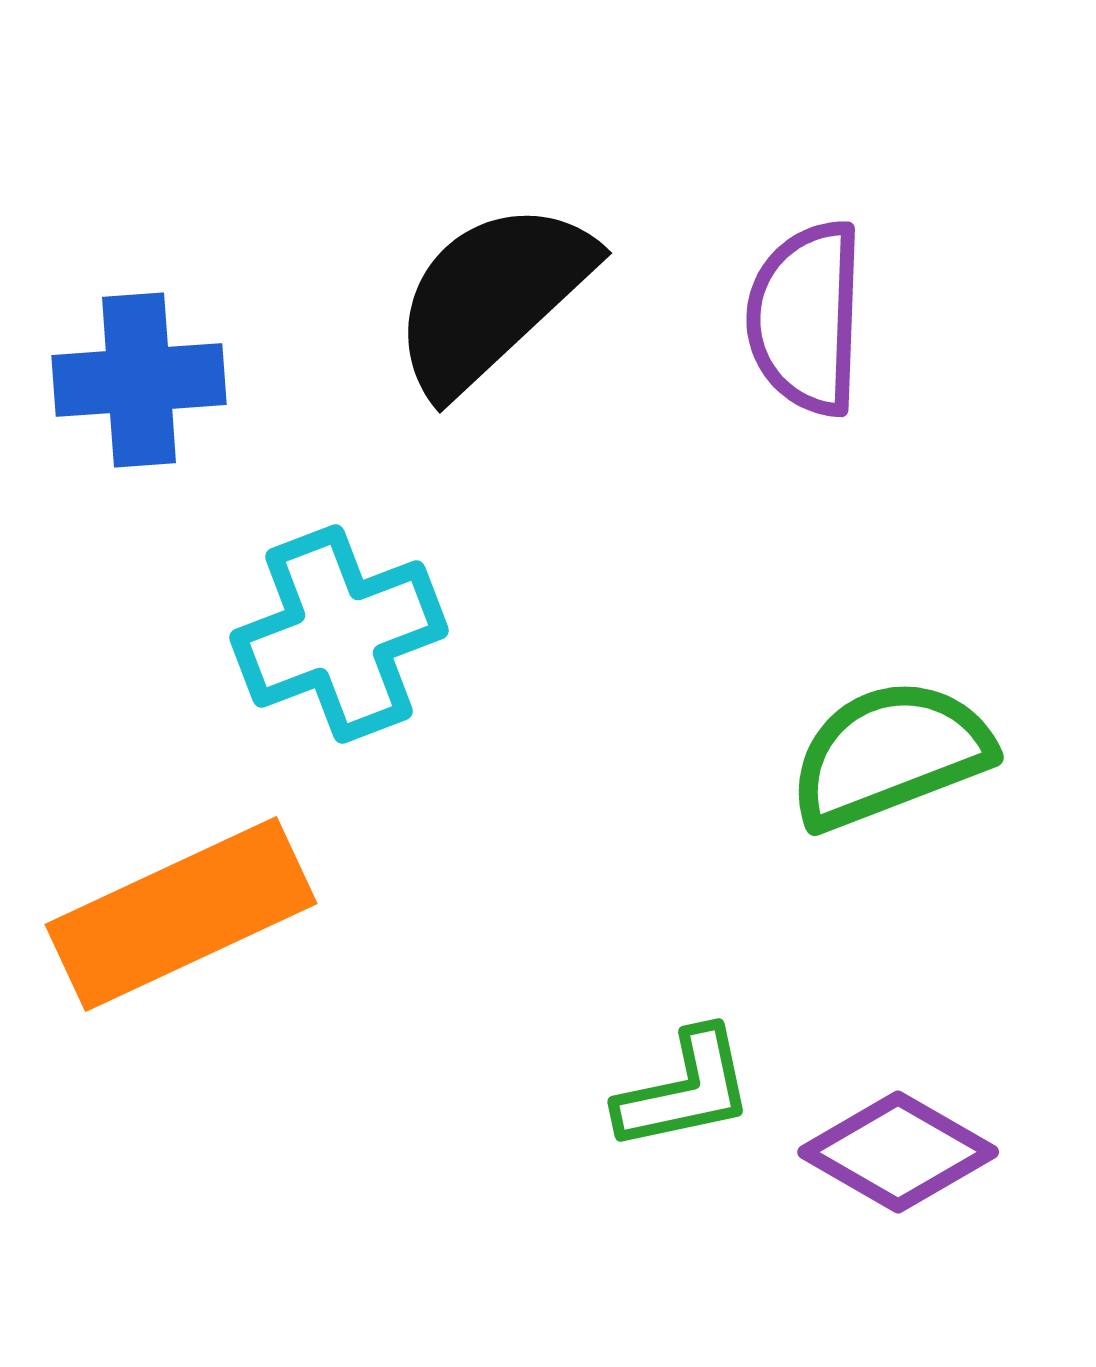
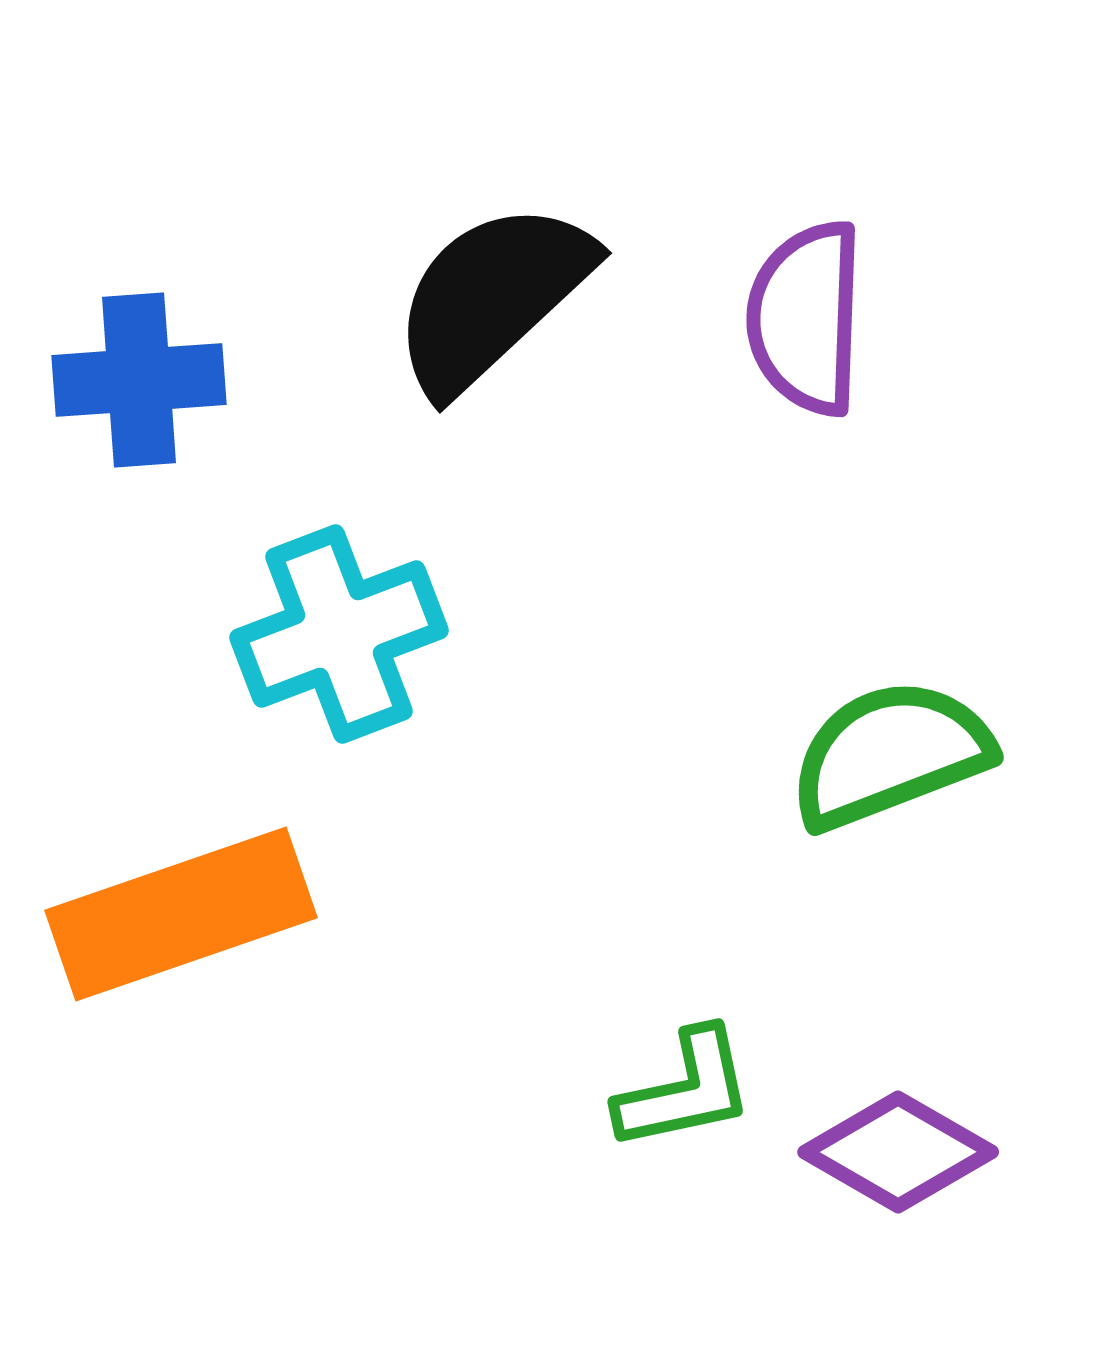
orange rectangle: rotated 6 degrees clockwise
